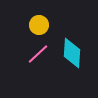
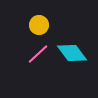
cyan diamond: rotated 40 degrees counterclockwise
